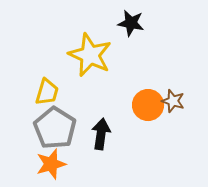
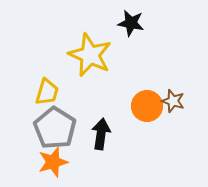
orange circle: moved 1 px left, 1 px down
orange star: moved 2 px right, 2 px up
